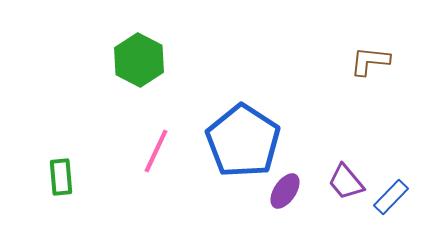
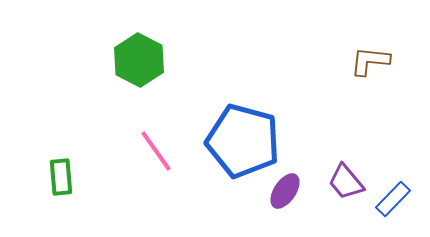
blue pentagon: rotated 18 degrees counterclockwise
pink line: rotated 60 degrees counterclockwise
blue rectangle: moved 2 px right, 2 px down
